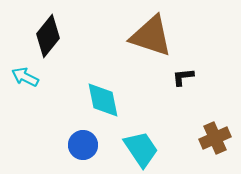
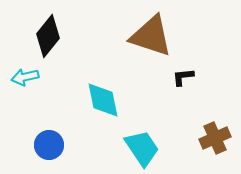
cyan arrow: rotated 40 degrees counterclockwise
blue circle: moved 34 px left
cyan trapezoid: moved 1 px right, 1 px up
